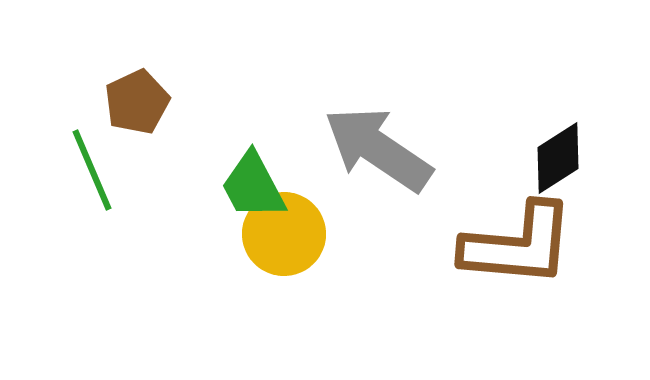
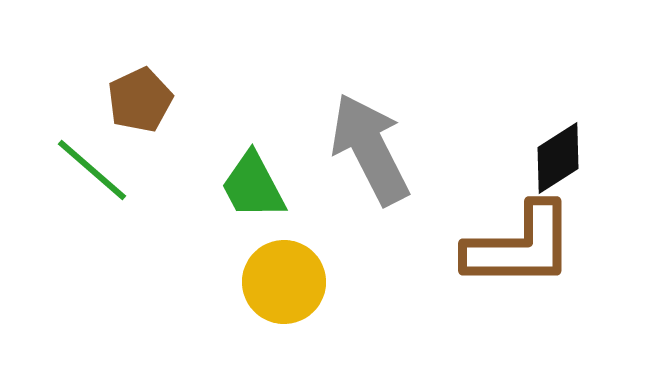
brown pentagon: moved 3 px right, 2 px up
gray arrow: moved 8 px left; rotated 29 degrees clockwise
green line: rotated 26 degrees counterclockwise
yellow circle: moved 48 px down
brown L-shape: moved 2 px right, 1 px down; rotated 5 degrees counterclockwise
